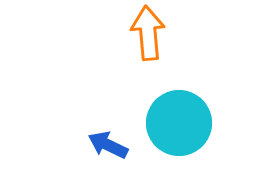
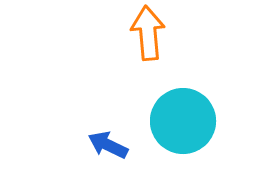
cyan circle: moved 4 px right, 2 px up
